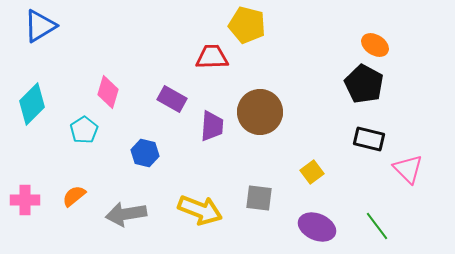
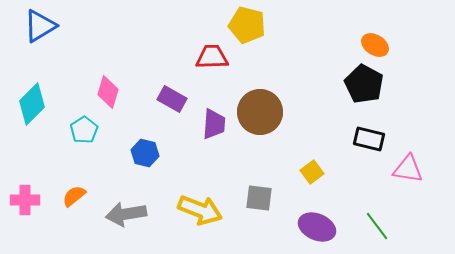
purple trapezoid: moved 2 px right, 2 px up
pink triangle: rotated 36 degrees counterclockwise
